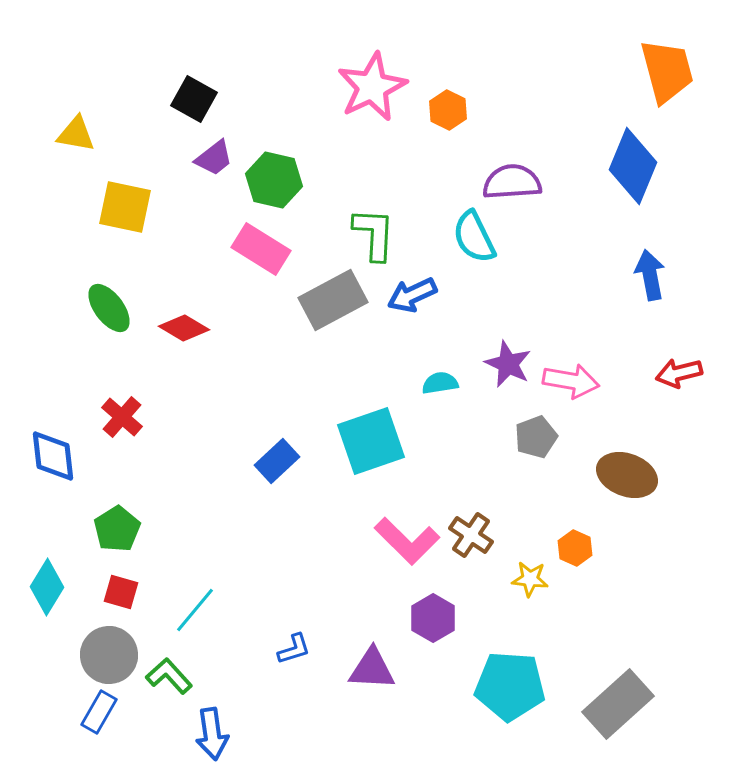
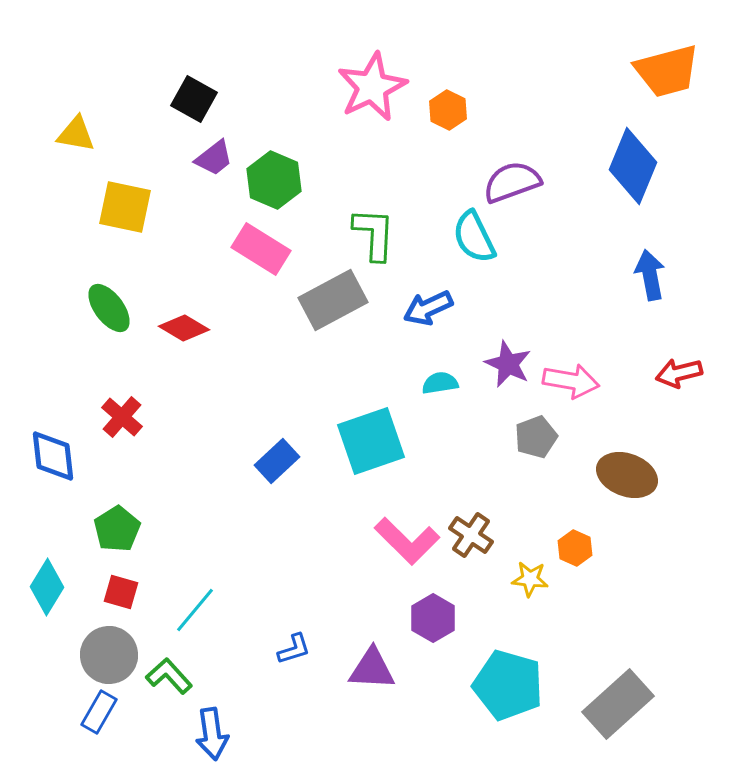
orange trapezoid at (667, 71): rotated 90 degrees clockwise
green hexagon at (274, 180): rotated 10 degrees clockwise
purple semicircle at (512, 182): rotated 16 degrees counterclockwise
blue arrow at (412, 295): moved 16 px right, 13 px down
cyan pentagon at (510, 686): moved 2 px left, 1 px up; rotated 12 degrees clockwise
